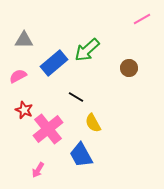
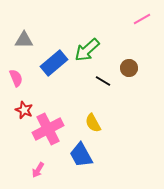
pink semicircle: moved 2 px left, 2 px down; rotated 96 degrees clockwise
black line: moved 27 px right, 16 px up
pink cross: rotated 12 degrees clockwise
